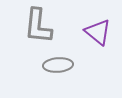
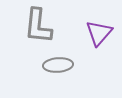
purple triangle: moved 1 px right, 1 px down; rotated 32 degrees clockwise
